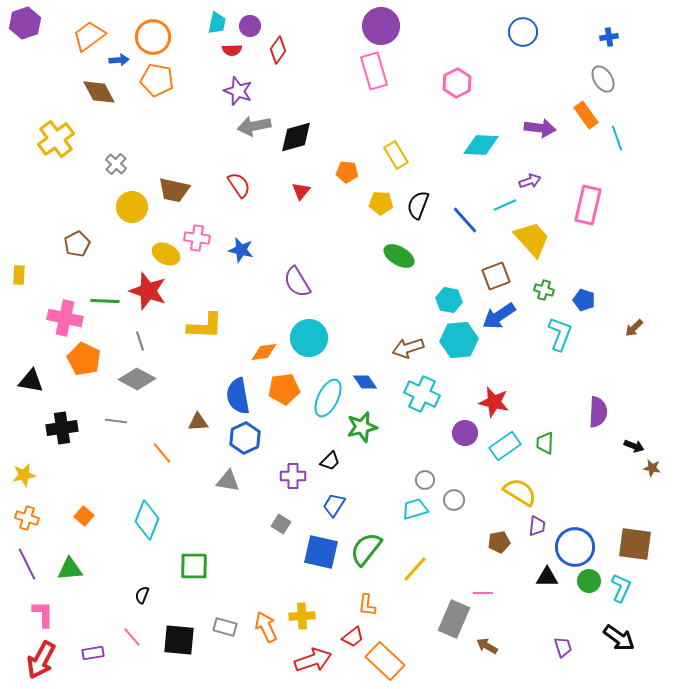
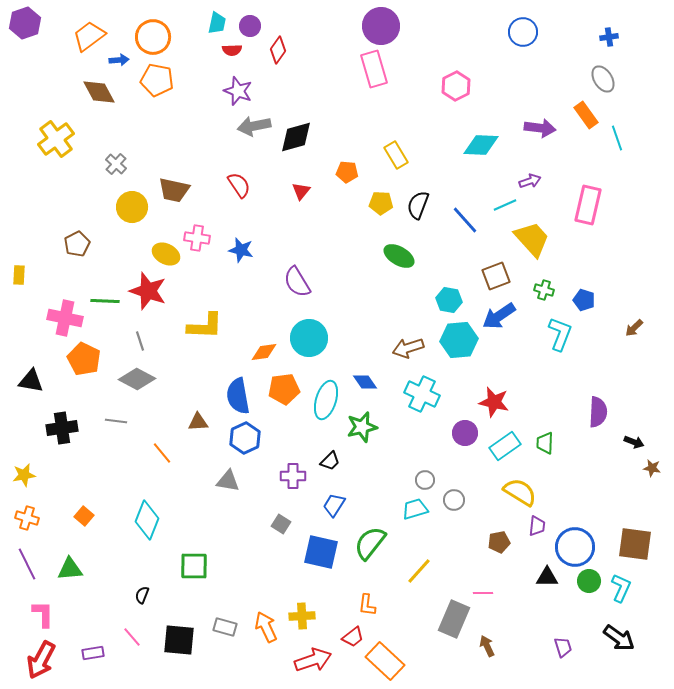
pink rectangle at (374, 71): moved 2 px up
pink hexagon at (457, 83): moved 1 px left, 3 px down
cyan ellipse at (328, 398): moved 2 px left, 2 px down; rotated 9 degrees counterclockwise
black arrow at (634, 446): moved 4 px up
green semicircle at (366, 549): moved 4 px right, 6 px up
yellow line at (415, 569): moved 4 px right, 2 px down
brown arrow at (487, 646): rotated 35 degrees clockwise
